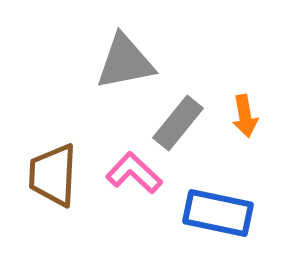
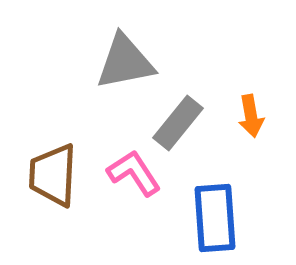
orange arrow: moved 6 px right
pink L-shape: rotated 14 degrees clockwise
blue rectangle: moved 3 px left, 5 px down; rotated 74 degrees clockwise
